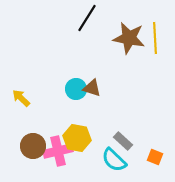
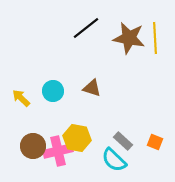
black line: moved 1 px left, 10 px down; rotated 20 degrees clockwise
cyan circle: moved 23 px left, 2 px down
orange square: moved 15 px up
